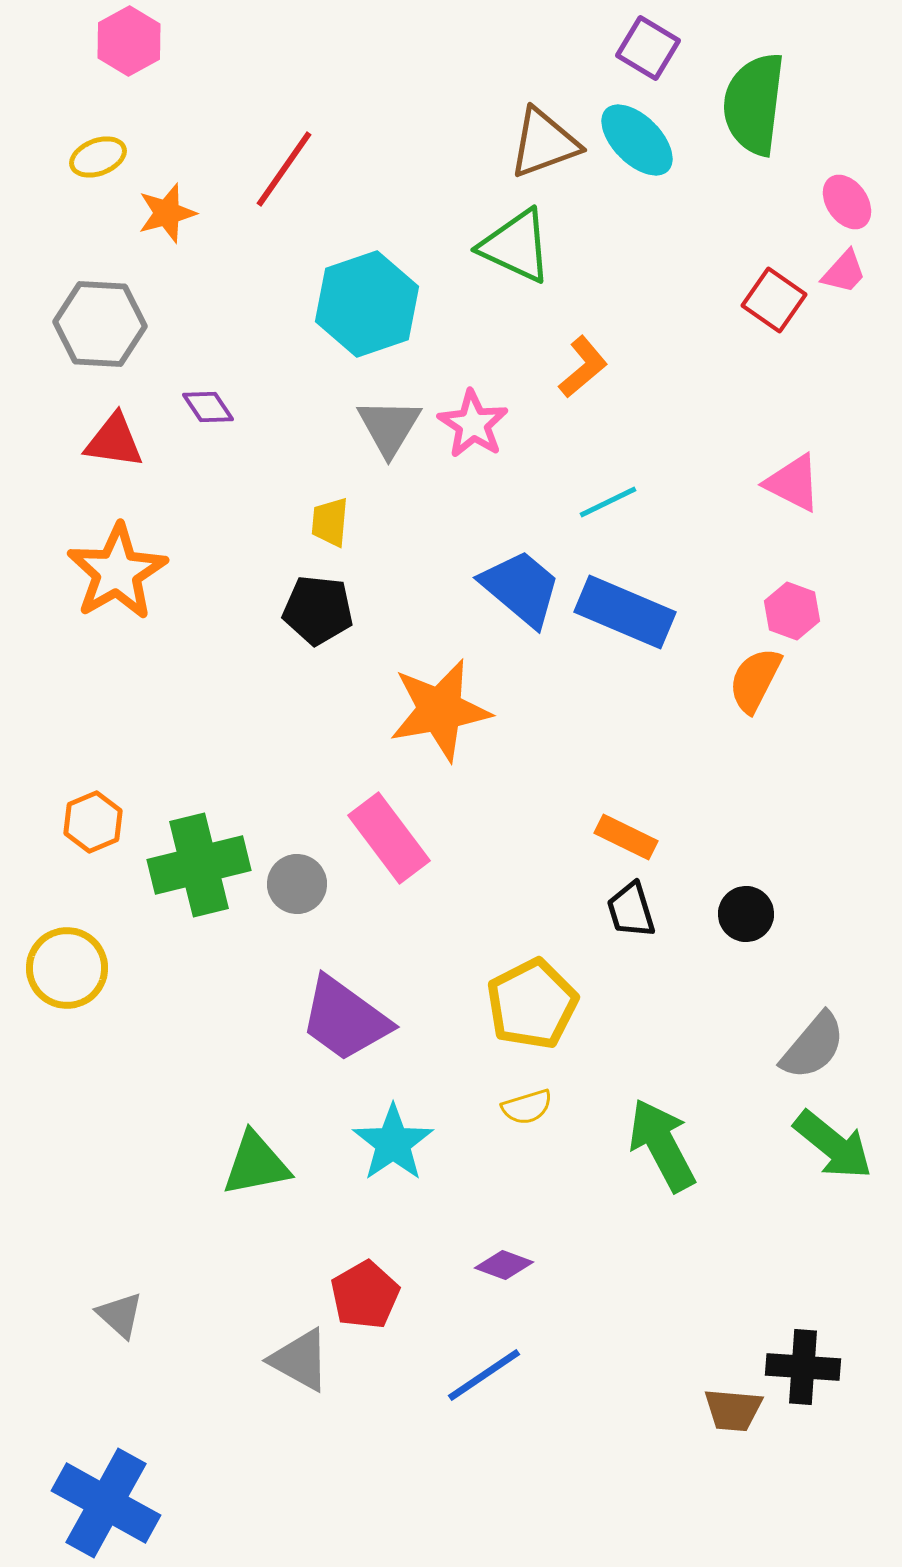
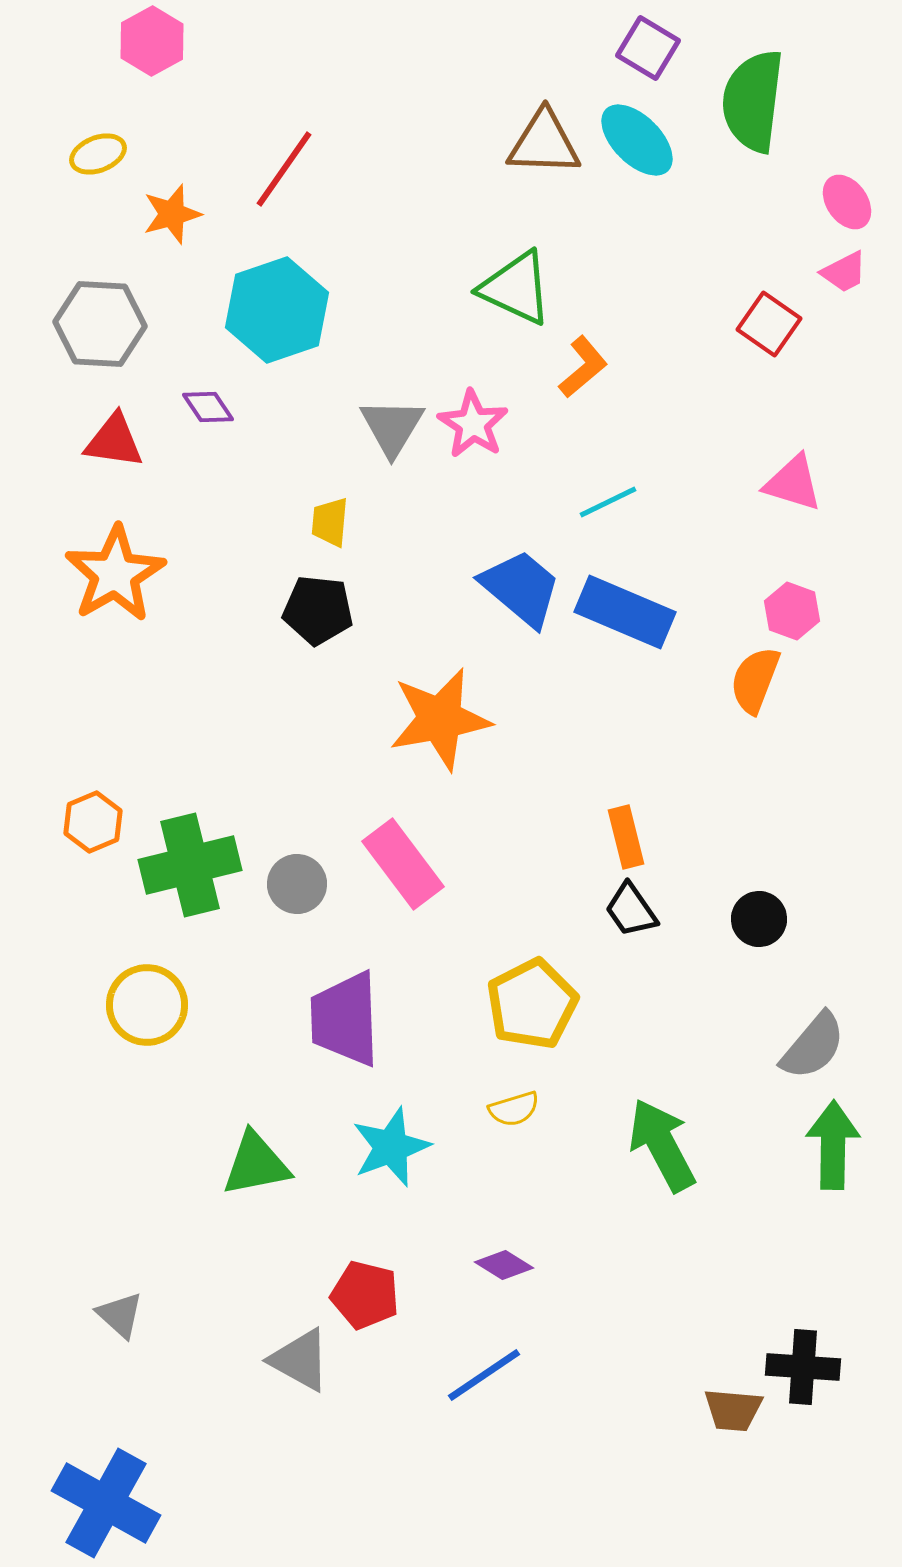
pink hexagon at (129, 41): moved 23 px right
green semicircle at (754, 104): moved 1 px left, 3 px up
brown triangle at (544, 143): rotated 22 degrees clockwise
yellow ellipse at (98, 157): moved 3 px up
orange star at (167, 213): moved 5 px right, 1 px down
green triangle at (516, 246): moved 42 px down
pink trapezoid at (844, 272): rotated 21 degrees clockwise
red square at (774, 300): moved 5 px left, 24 px down
cyan hexagon at (367, 304): moved 90 px left, 6 px down
gray triangle at (389, 427): moved 3 px right
pink triangle at (793, 483): rotated 10 degrees counterclockwise
orange star at (117, 572): moved 2 px left, 2 px down
orange semicircle at (755, 680): rotated 6 degrees counterclockwise
orange star at (440, 710): moved 9 px down
orange rectangle at (626, 837): rotated 50 degrees clockwise
pink rectangle at (389, 838): moved 14 px right, 26 px down
green cross at (199, 865): moved 9 px left
black trapezoid at (631, 910): rotated 18 degrees counterclockwise
black circle at (746, 914): moved 13 px right, 5 px down
yellow circle at (67, 968): moved 80 px right, 37 px down
purple trapezoid at (345, 1019): rotated 52 degrees clockwise
yellow semicircle at (527, 1107): moved 13 px left, 2 px down
cyan star at (393, 1143): moved 2 px left, 4 px down; rotated 14 degrees clockwise
green arrow at (833, 1145): rotated 128 degrees counterclockwise
purple diamond at (504, 1265): rotated 12 degrees clockwise
red pentagon at (365, 1295): rotated 28 degrees counterclockwise
